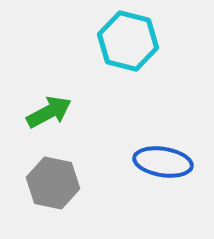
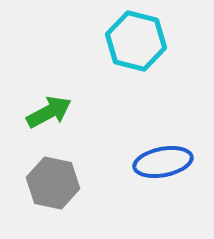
cyan hexagon: moved 8 px right
blue ellipse: rotated 20 degrees counterclockwise
